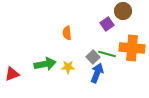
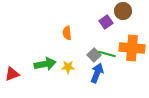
purple square: moved 1 px left, 2 px up
gray square: moved 1 px right, 2 px up
